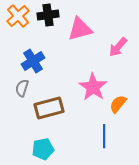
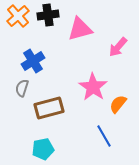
blue line: rotated 30 degrees counterclockwise
